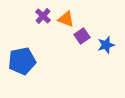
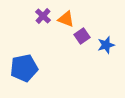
blue pentagon: moved 2 px right, 7 px down
